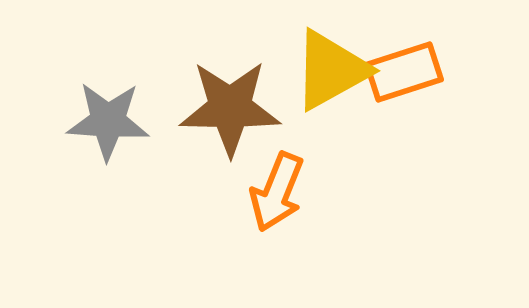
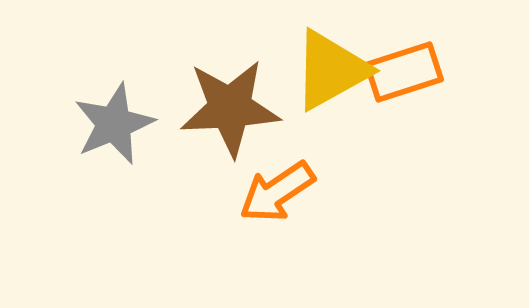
brown star: rotated 4 degrees counterclockwise
gray star: moved 6 px right, 3 px down; rotated 26 degrees counterclockwise
orange arrow: rotated 34 degrees clockwise
